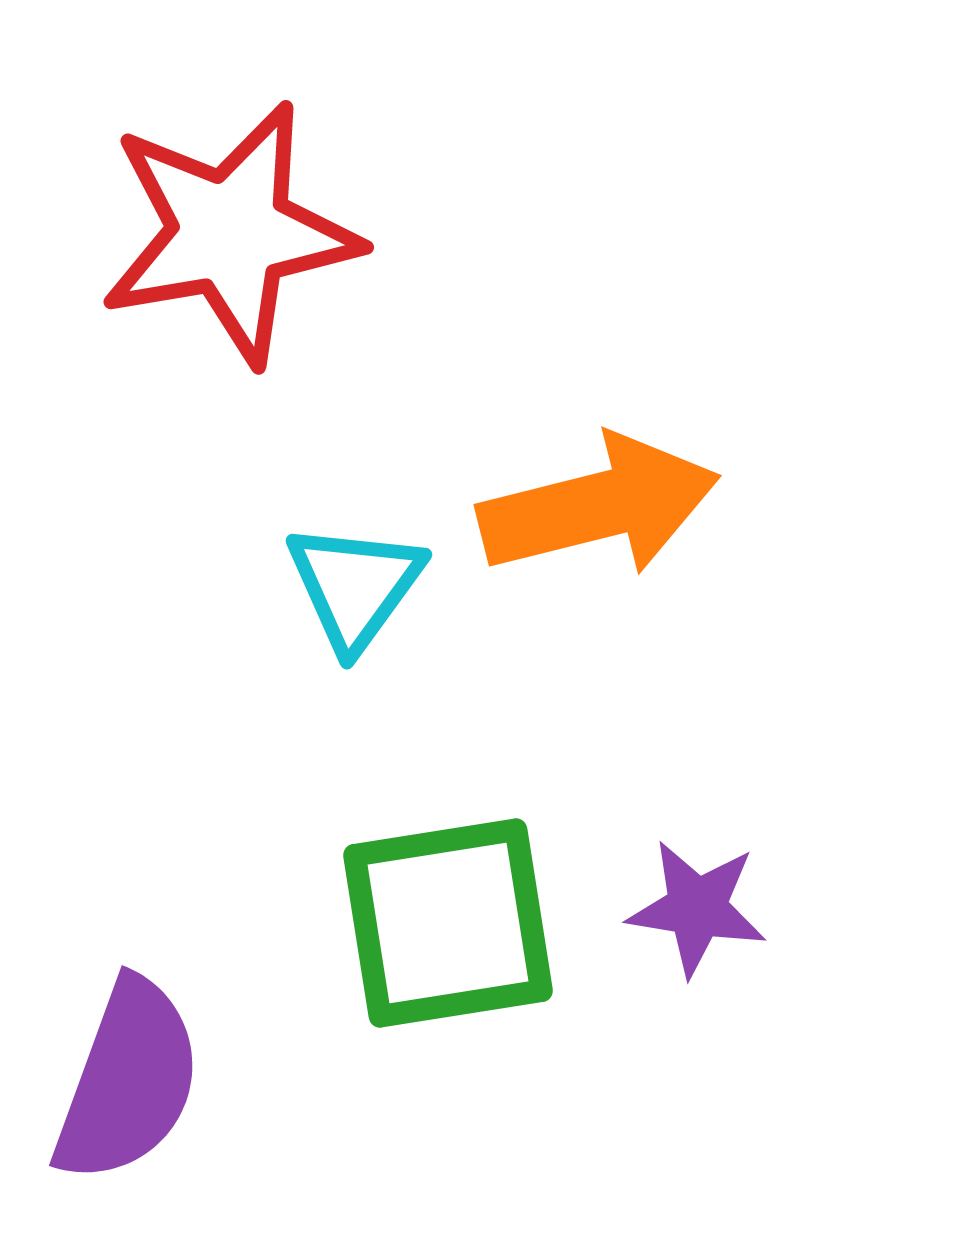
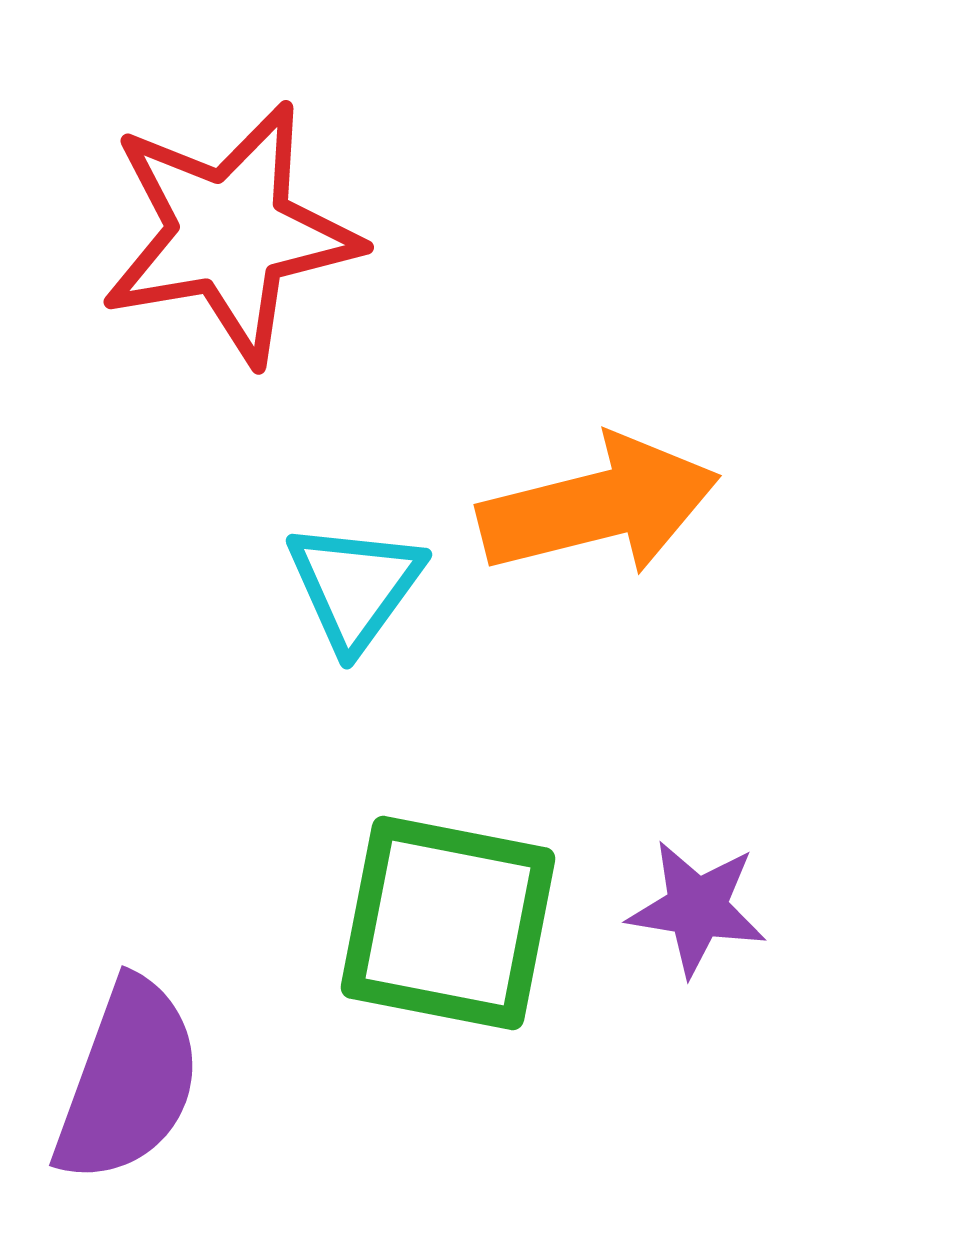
green square: rotated 20 degrees clockwise
